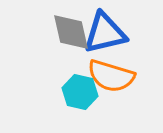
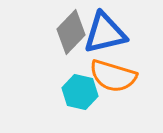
gray diamond: rotated 57 degrees clockwise
orange semicircle: moved 2 px right
